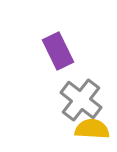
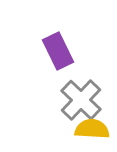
gray cross: rotated 6 degrees clockwise
